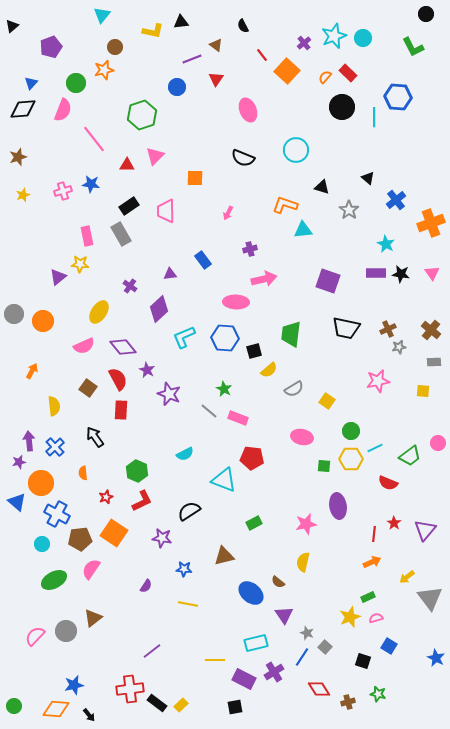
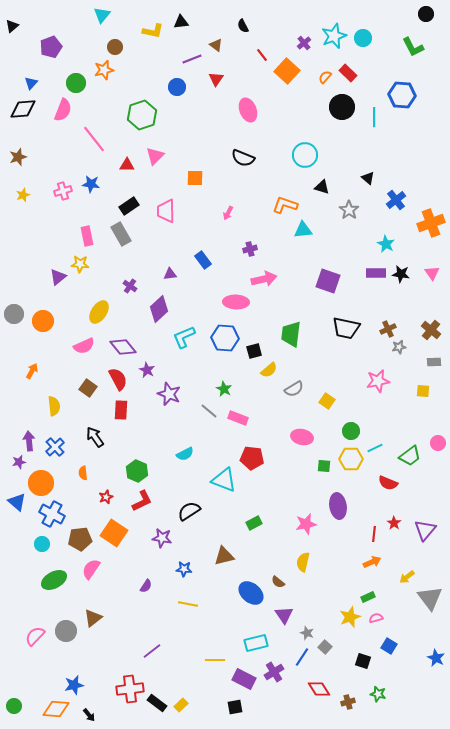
blue hexagon at (398, 97): moved 4 px right, 2 px up
cyan circle at (296, 150): moved 9 px right, 5 px down
blue cross at (57, 514): moved 5 px left
